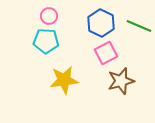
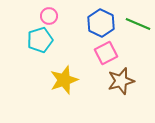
green line: moved 1 px left, 2 px up
cyan pentagon: moved 6 px left, 1 px up; rotated 20 degrees counterclockwise
yellow star: rotated 12 degrees counterclockwise
